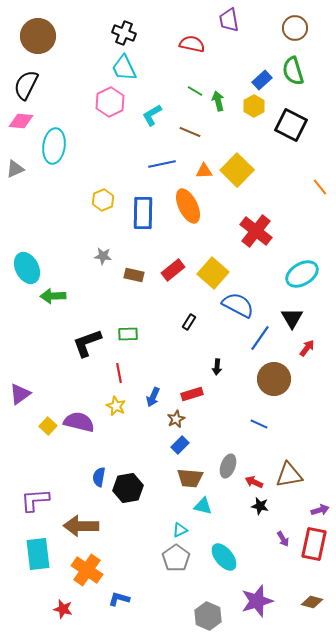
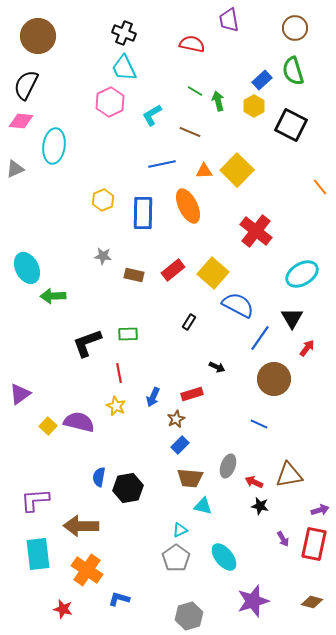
black arrow at (217, 367): rotated 70 degrees counterclockwise
purple star at (257, 601): moved 4 px left
gray hexagon at (208, 616): moved 19 px left; rotated 20 degrees clockwise
